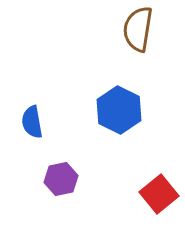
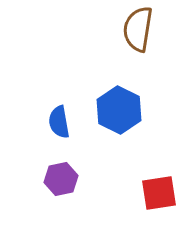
blue semicircle: moved 27 px right
red square: moved 1 px up; rotated 30 degrees clockwise
